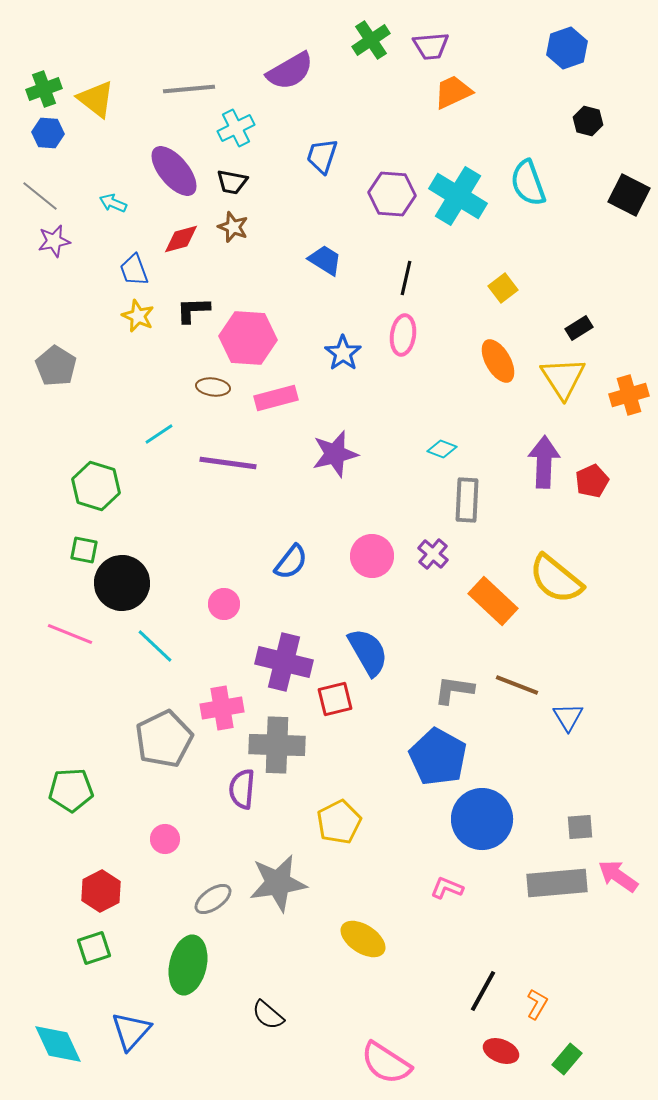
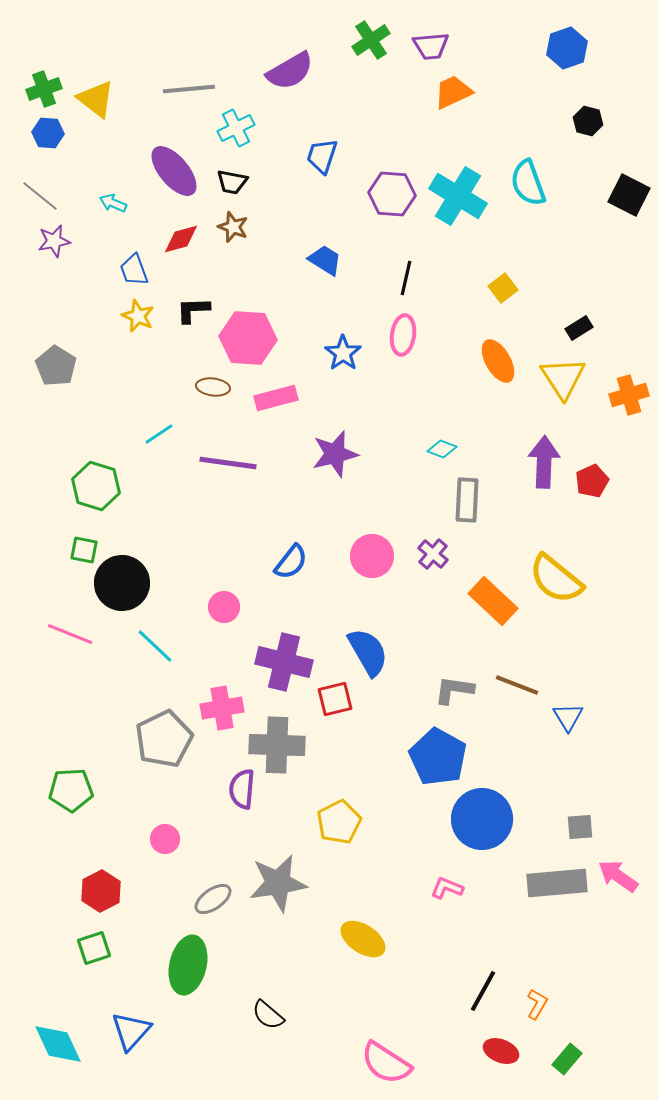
pink circle at (224, 604): moved 3 px down
